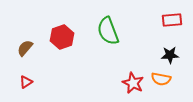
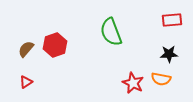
green semicircle: moved 3 px right, 1 px down
red hexagon: moved 7 px left, 8 px down
brown semicircle: moved 1 px right, 1 px down
black star: moved 1 px left, 1 px up
